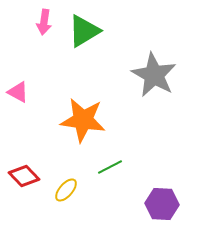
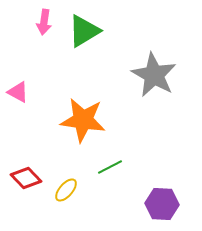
red diamond: moved 2 px right, 2 px down
